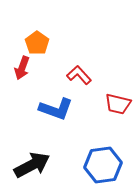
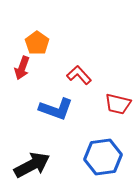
blue hexagon: moved 8 px up
